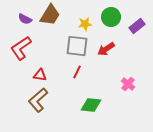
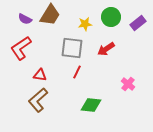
purple rectangle: moved 1 px right, 3 px up
gray square: moved 5 px left, 2 px down
